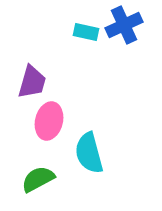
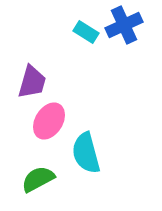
cyan rectangle: rotated 20 degrees clockwise
pink ellipse: rotated 18 degrees clockwise
cyan semicircle: moved 3 px left
